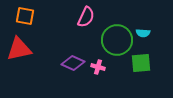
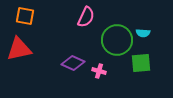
pink cross: moved 1 px right, 4 px down
